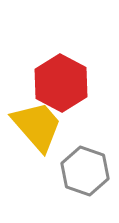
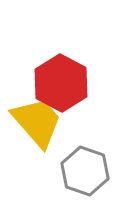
yellow trapezoid: moved 4 px up
